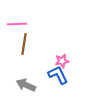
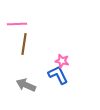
pink star: rotated 24 degrees clockwise
